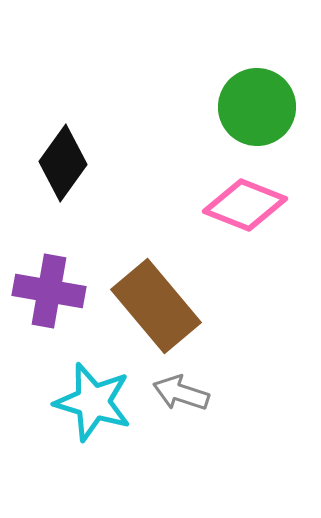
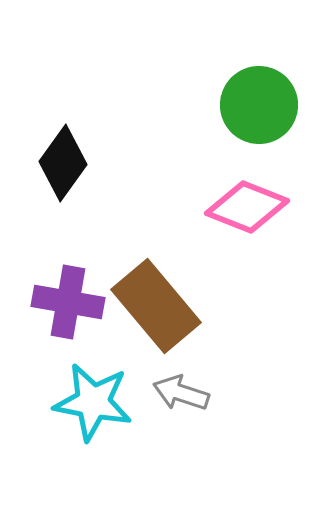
green circle: moved 2 px right, 2 px up
pink diamond: moved 2 px right, 2 px down
purple cross: moved 19 px right, 11 px down
cyan star: rotated 6 degrees counterclockwise
